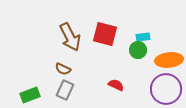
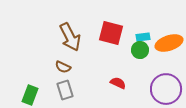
red square: moved 6 px right, 1 px up
green circle: moved 2 px right
orange ellipse: moved 17 px up; rotated 12 degrees counterclockwise
brown semicircle: moved 2 px up
red semicircle: moved 2 px right, 2 px up
gray rectangle: rotated 42 degrees counterclockwise
green rectangle: rotated 48 degrees counterclockwise
